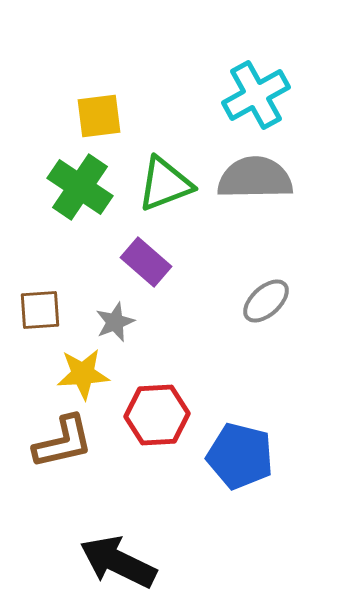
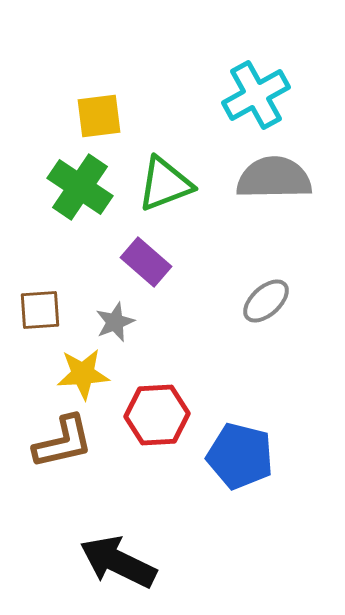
gray semicircle: moved 19 px right
